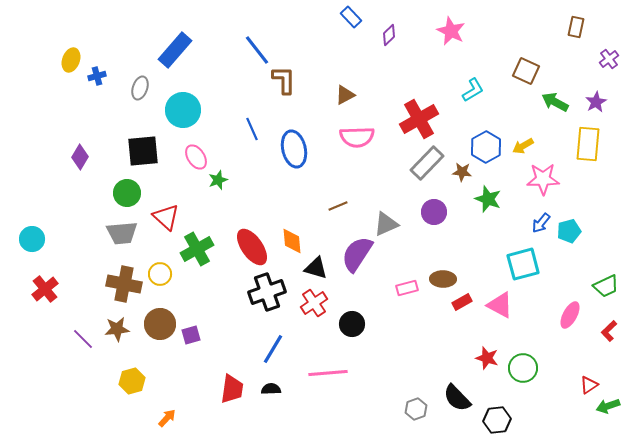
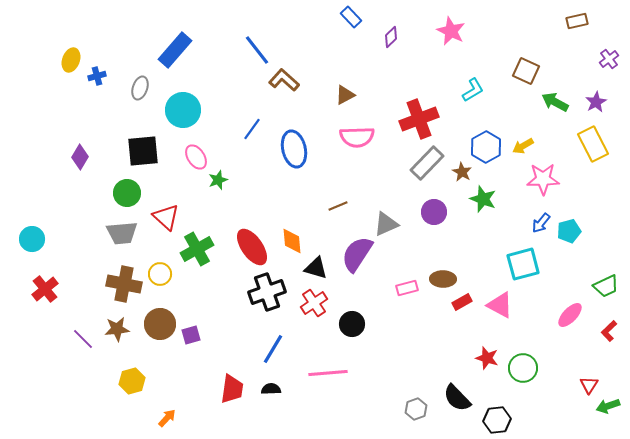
brown rectangle at (576, 27): moved 1 px right, 6 px up; rotated 65 degrees clockwise
purple diamond at (389, 35): moved 2 px right, 2 px down
brown L-shape at (284, 80): rotated 48 degrees counterclockwise
red cross at (419, 119): rotated 9 degrees clockwise
blue line at (252, 129): rotated 60 degrees clockwise
yellow rectangle at (588, 144): moved 5 px right; rotated 32 degrees counterclockwise
brown star at (462, 172): rotated 24 degrees clockwise
green star at (488, 199): moved 5 px left
pink ellipse at (570, 315): rotated 16 degrees clockwise
red triangle at (589, 385): rotated 24 degrees counterclockwise
